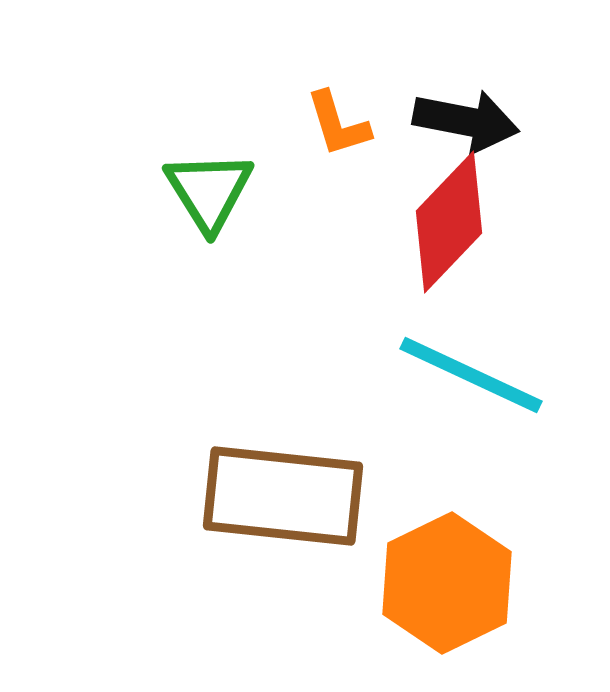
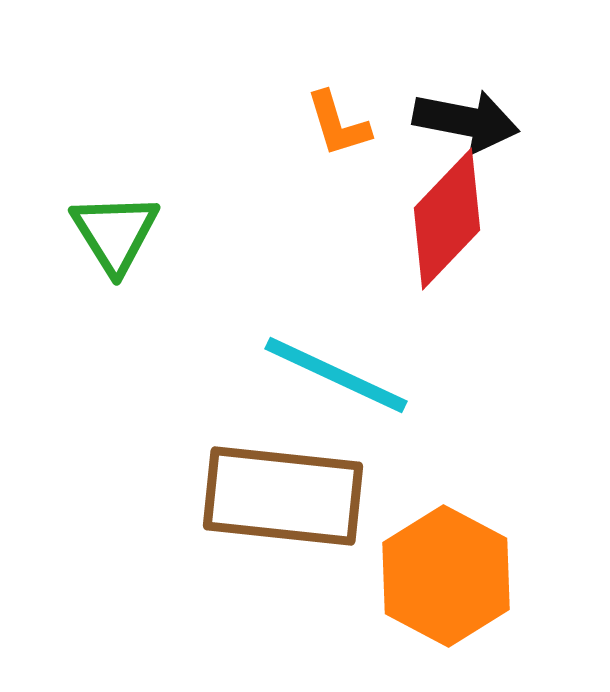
green triangle: moved 94 px left, 42 px down
red diamond: moved 2 px left, 3 px up
cyan line: moved 135 px left
orange hexagon: moved 1 px left, 7 px up; rotated 6 degrees counterclockwise
